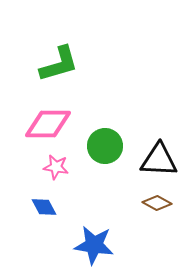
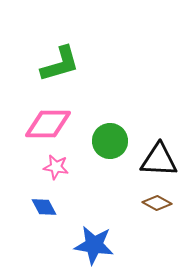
green L-shape: moved 1 px right
green circle: moved 5 px right, 5 px up
